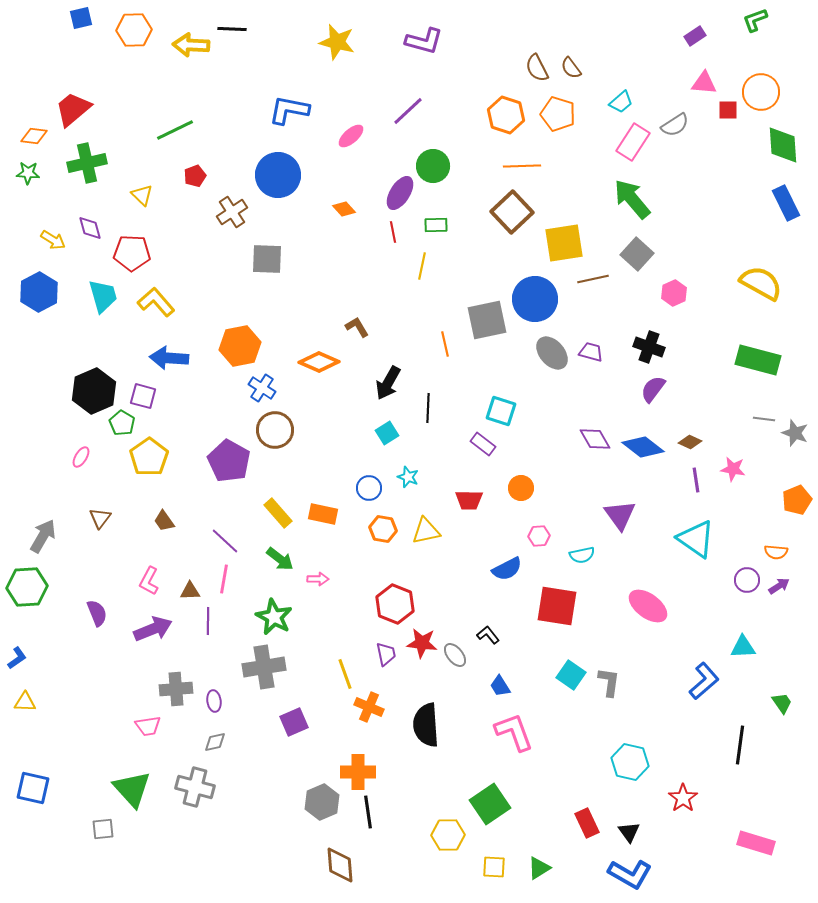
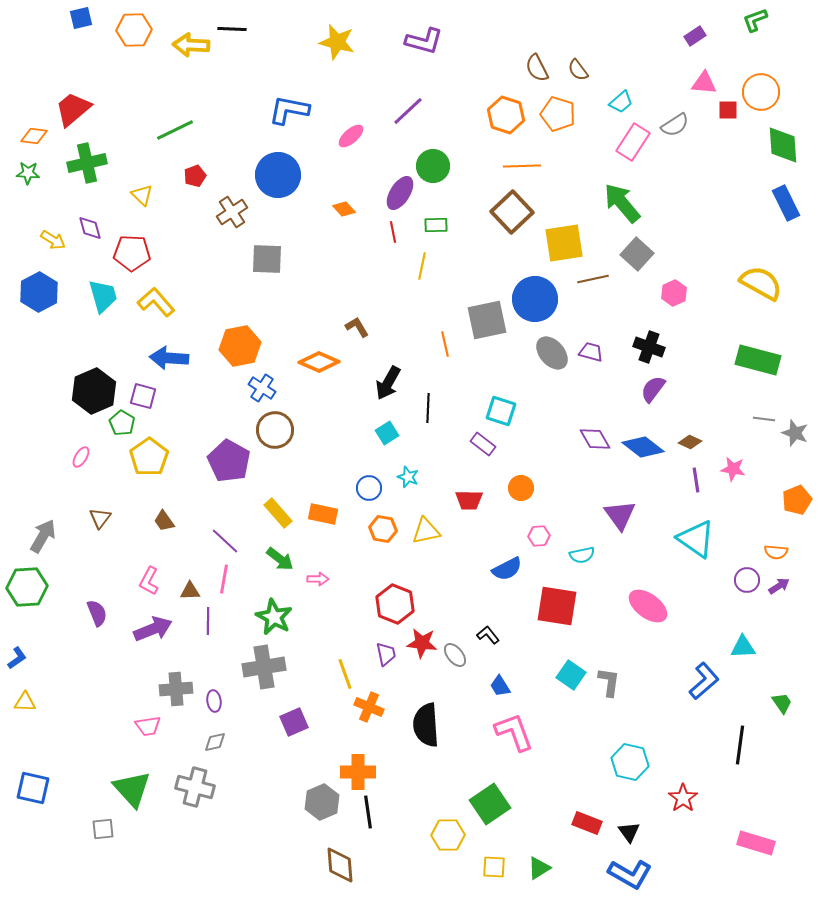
brown semicircle at (571, 68): moved 7 px right, 2 px down
green arrow at (632, 199): moved 10 px left, 4 px down
red rectangle at (587, 823): rotated 44 degrees counterclockwise
